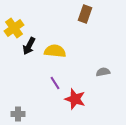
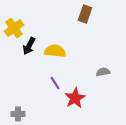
red star: moved 1 px up; rotated 25 degrees clockwise
